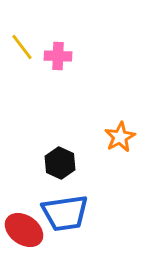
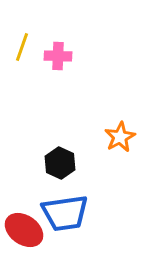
yellow line: rotated 56 degrees clockwise
